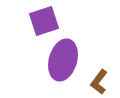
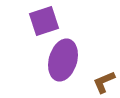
brown L-shape: moved 5 px right; rotated 30 degrees clockwise
